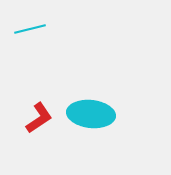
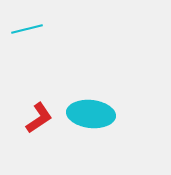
cyan line: moved 3 px left
